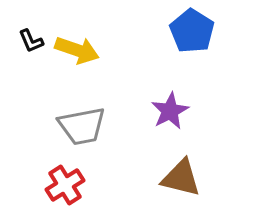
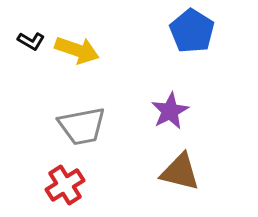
black L-shape: rotated 36 degrees counterclockwise
brown triangle: moved 1 px left, 6 px up
